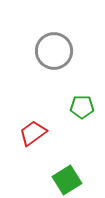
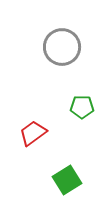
gray circle: moved 8 px right, 4 px up
